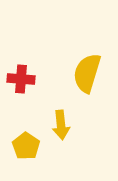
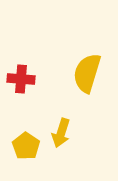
yellow arrow: moved 8 px down; rotated 24 degrees clockwise
